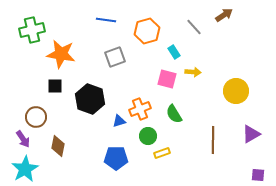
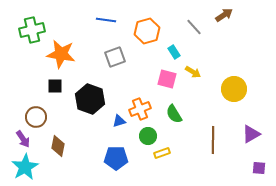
yellow arrow: rotated 28 degrees clockwise
yellow circle: moved 2 px left, 2 px up
cyan star: moved 2 px up
purple square: moved 1 px right, 7 px up
